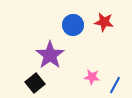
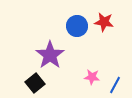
blue circle: moved 4 px right, 1 px down
